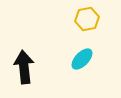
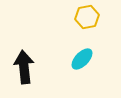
yellow hexagon: moved 2 px up
